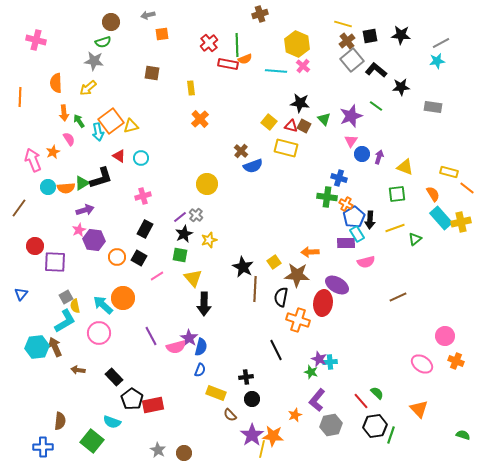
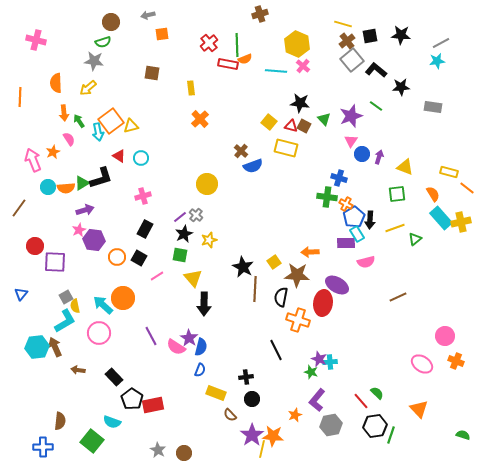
pink semicircle at (176, 347): rotated 48 degrees clockwise
